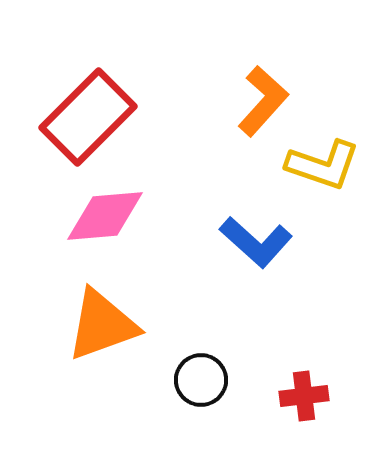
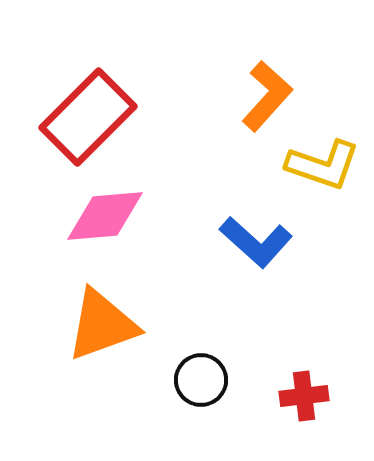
orange L-shape: moved 4 px right, 5 px up
